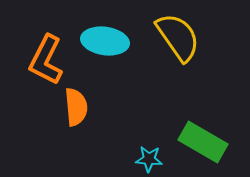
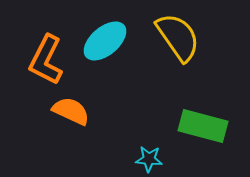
cyan ellipse: rotated 48 degrees counterclockwise
orange semicircle: moved 5 px left, 4 px down; rotated 60 degrees counterclockwise
green rectangle: moved 16 px up; rotated 15 degrees counterclockwise
